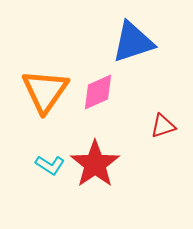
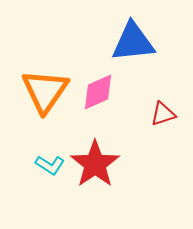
blue triangle: rotated 12 degrees clockwise
red triangle: moved 12 px up
